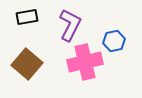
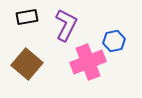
purple L-shape: moved 4 px left
pink cross: moved 3 px right; rotated 8 degrees counterclockwise
